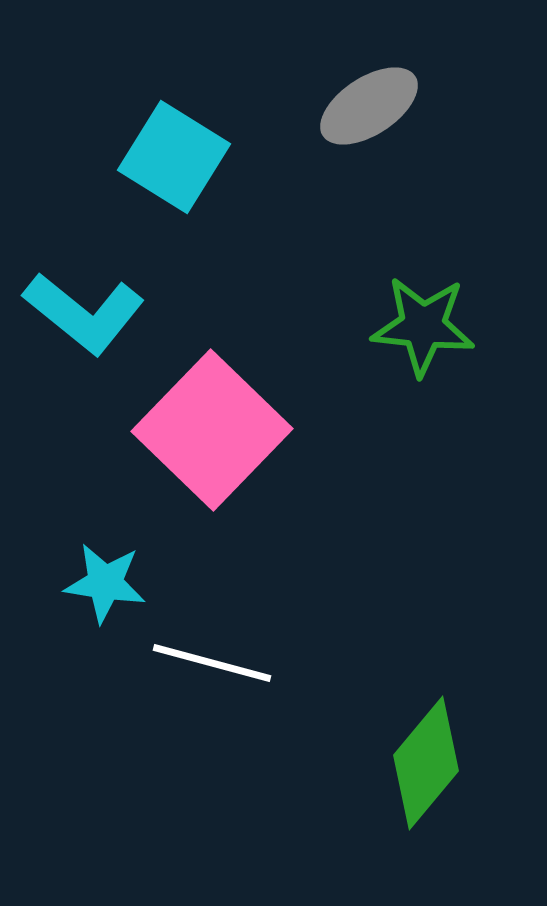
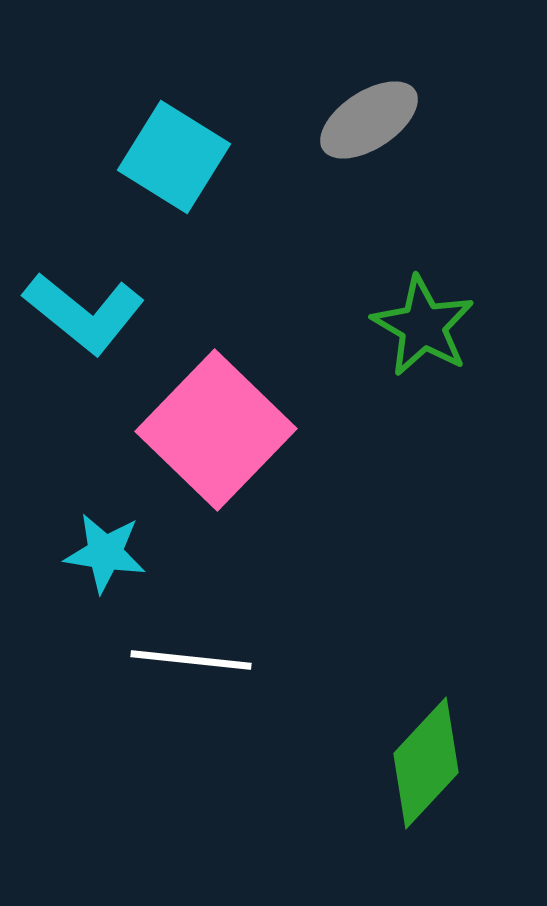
gray ellipse: moved 14 px down
green star: rotated 24 degrees clockwise
pink square: moved 4 px right
cyan star: moved 30 px up
white line: moved 21 px left, 3 px up; rotated 9 degrees counterclockwise
green diamond: rotated 3 degrees clockwise
